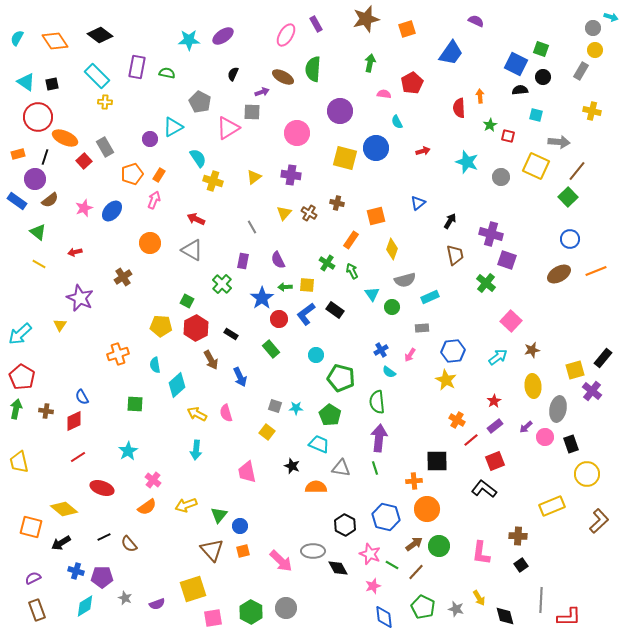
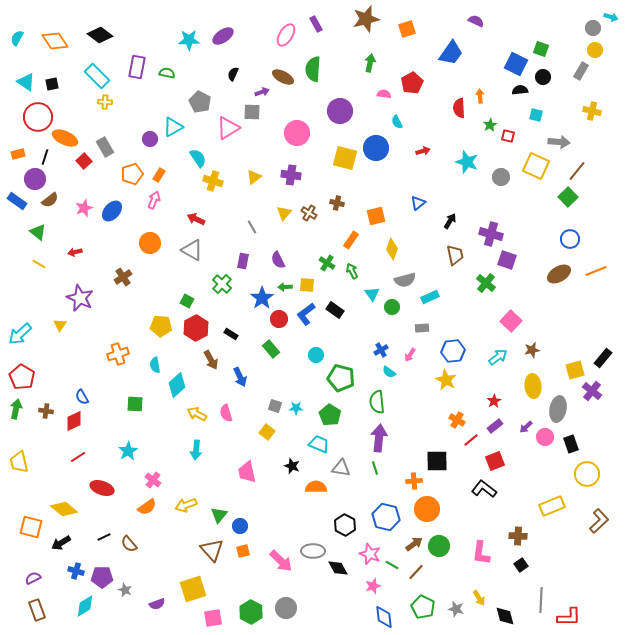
gray star at (125, 598): moved 8 px up
